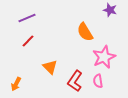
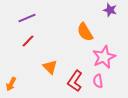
orange arrow: moved 5 px left
